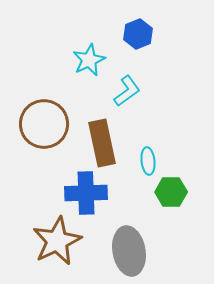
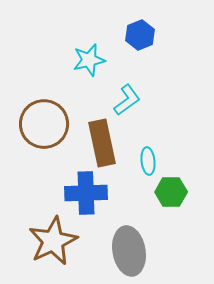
blue hexagon: moved 2 px right, 1 px down
cyan star: rotated 12 degrees clockwise
cyan L-shape: moved 9 px down
brown star: moved 4 px left
